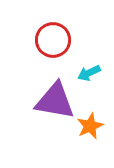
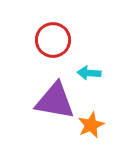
cyan arrow: rotated 30 degrees clockwise
orange star: moved 1 px right, 1 px up
